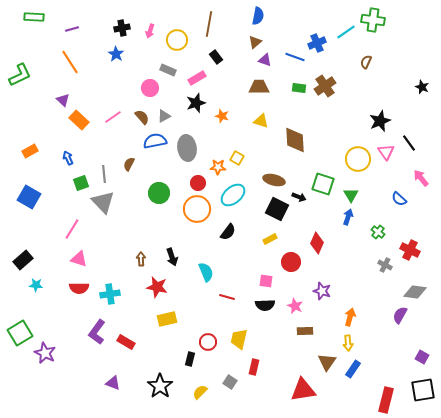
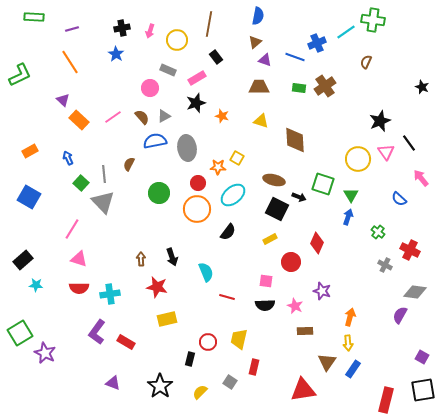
green square at (81, 183): rotated 28 degrees counterclockwise
